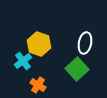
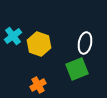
cyan cross: moved 10 px left, 25 px up
green square: rotated 20 degrees clockwise
orange cross: rotated 28 degrees clockwise
